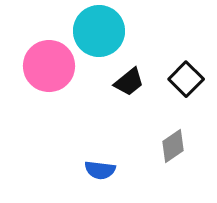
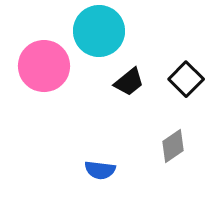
pink circle: moved 5 px left
